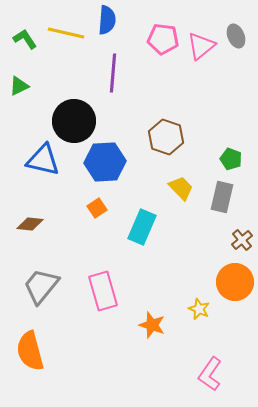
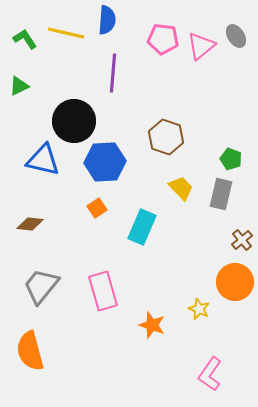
gray ellipse: rotated 10 degrees counterclockwise
gray rectangle: moved 1 px left, 3 px up
